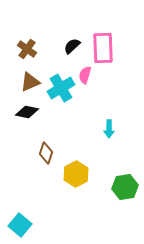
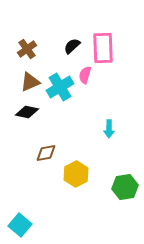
brown cross: rotated 18 degrees clockwise
cyan cross: moved 1 px left, 1 px up
brown diamond: rotated 60 degrees clockwise
